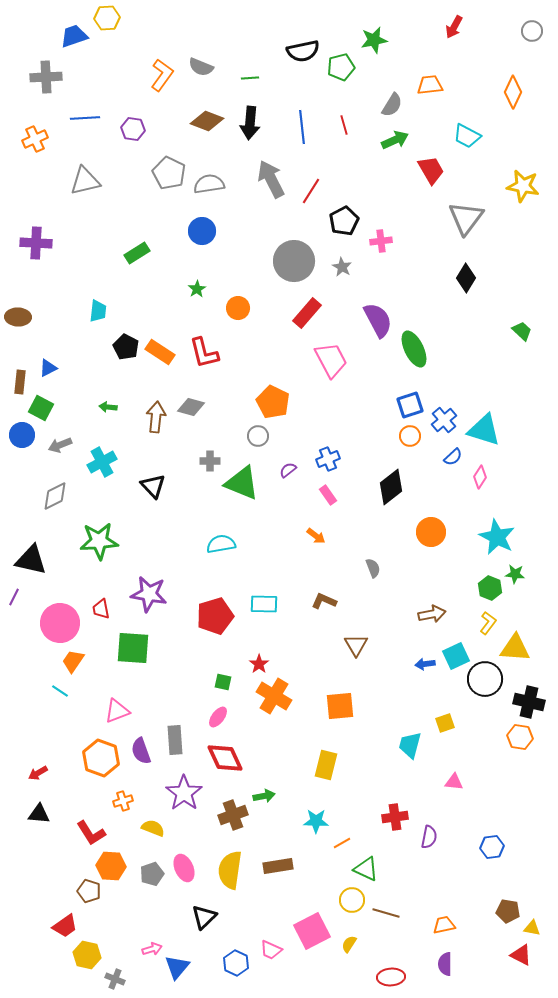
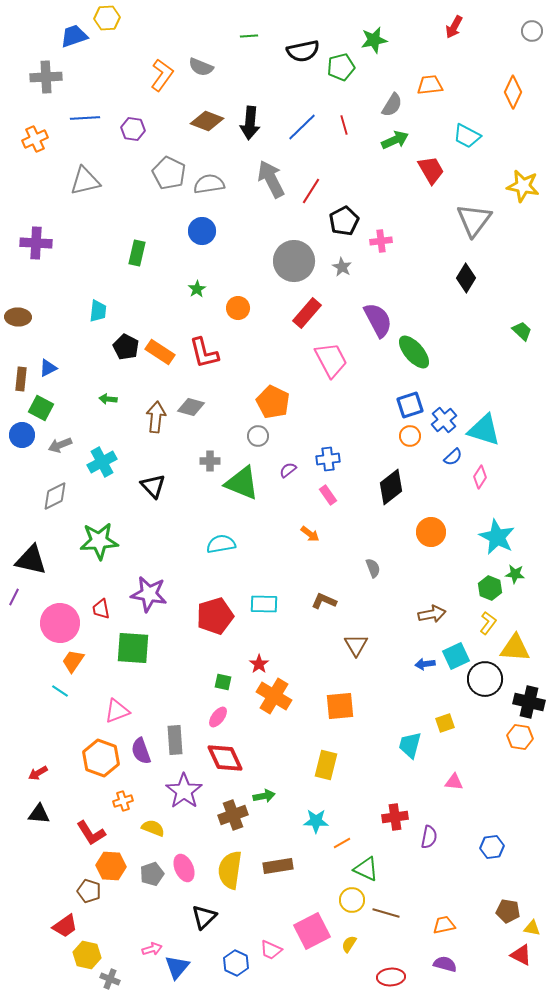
green line at (250, 78): moved 1 px left, 42 px up
blue line at (302, 127): rotated 52 degrees clockwise
gray triangle at (466, 218): moved 8 px right, 2 px down
green rectangle at (137, 253): rotated 45 degrees counterclockwise
green ellipse at (414, 349): moved 3 px down; rotated 15 degrees counterclockwise
brown rectangle at (20, 382): moved 1 px right, 3 px up
green arrow at (108, 407): moved 8 px up
blue cross at (328, 459): rotated 15 degrees clockwise
orange arrow at (316, 536): moved 6 px left, 2 px up
purple star at (184, 793): moved 2 px up
purple semicircle at (445, 964): rotated 105 degrees clockwise
gray cross at (115, 979): moved 5 px left
